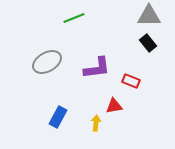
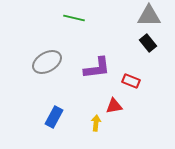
green line: rotated 35 degrees clockwise
blue rectangle: moved 4 px left
